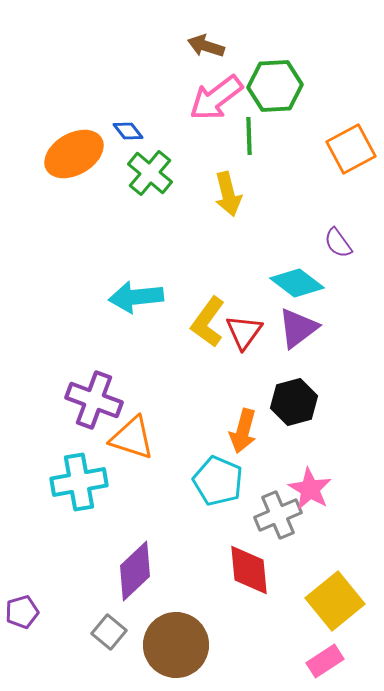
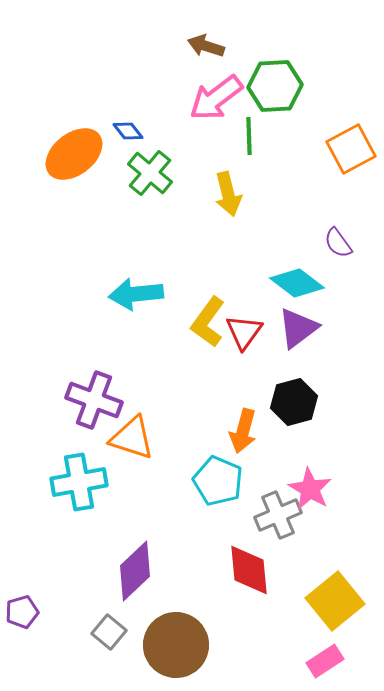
orange ellipse: rotated 8 degrees counterclockwise
cyan arrow: moved 3 px up
